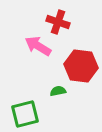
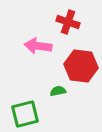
red cross: moved 10 px right
pink arrow: rotated 24 degrees counterclockwise
